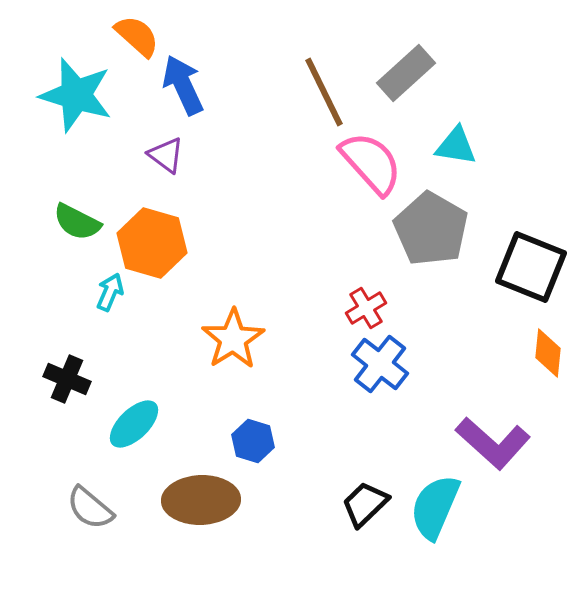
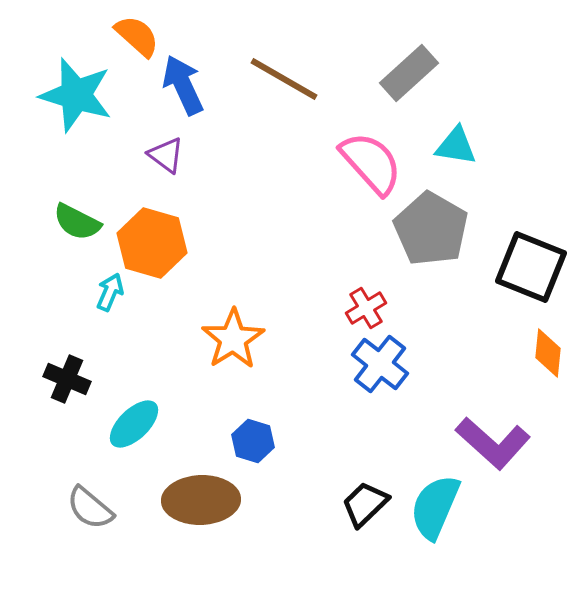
gray rectangle: moved 3 px right
brown line: moved 40 px left, 13 px up; rotated 34 degrees counterclockwise
